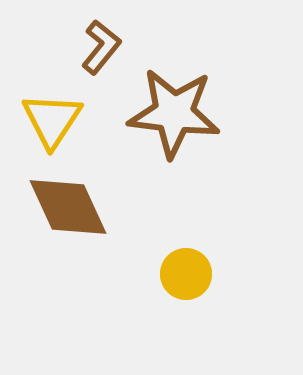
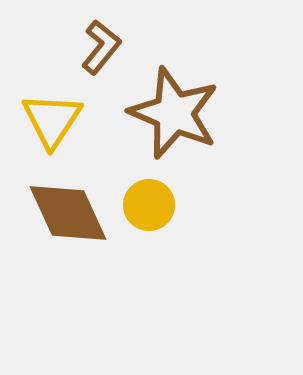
brown star: rotated 16 degrees clockwise
brown diamond: moved 6 px down
yellow circle: moved 37 px left, 69 px up
